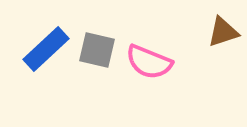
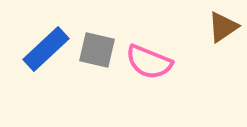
brown triangle: moved 5 px up; rotated 16 degrees counterclockwise
